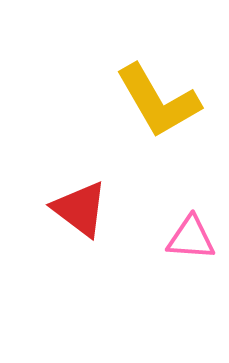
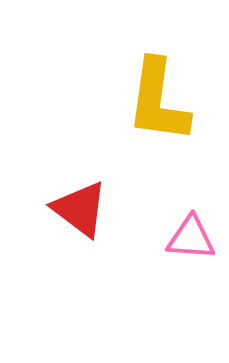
yellow L-shape: rotated 38 degrees clockwise
